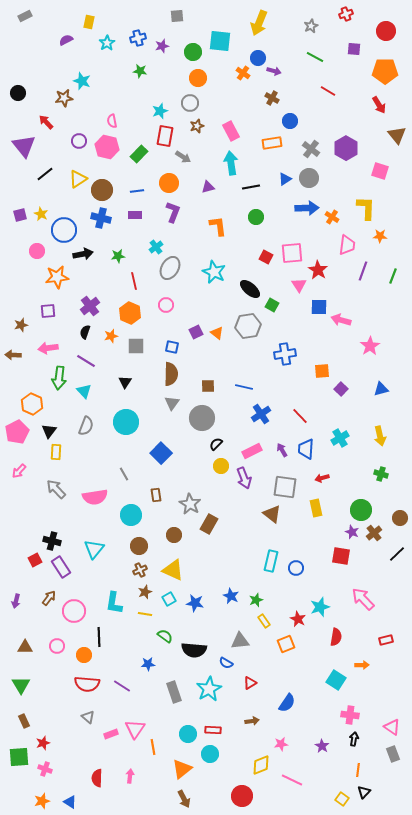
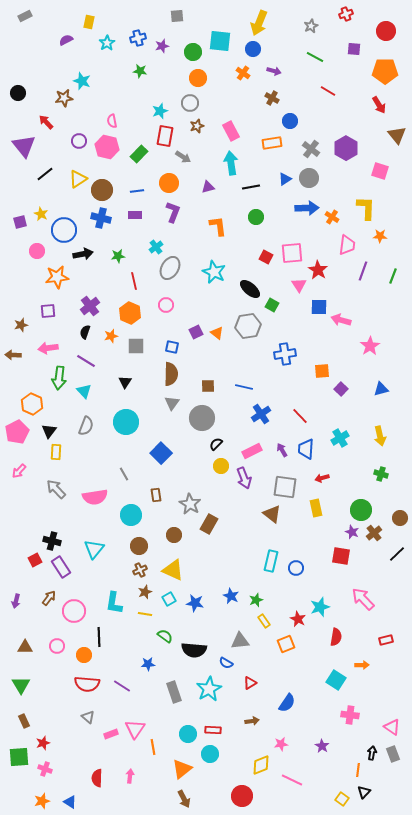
blue circle at (258, 58): moved 5 px left, 9 px up
purple square at (20, 215): moved 7 px down
black arrow at (354, 739): moved 18 px right, 14 px down
